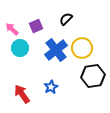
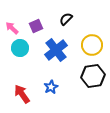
pink arrow: moved 1 px up
yellow circle: moved 10 px right, 3 px up
